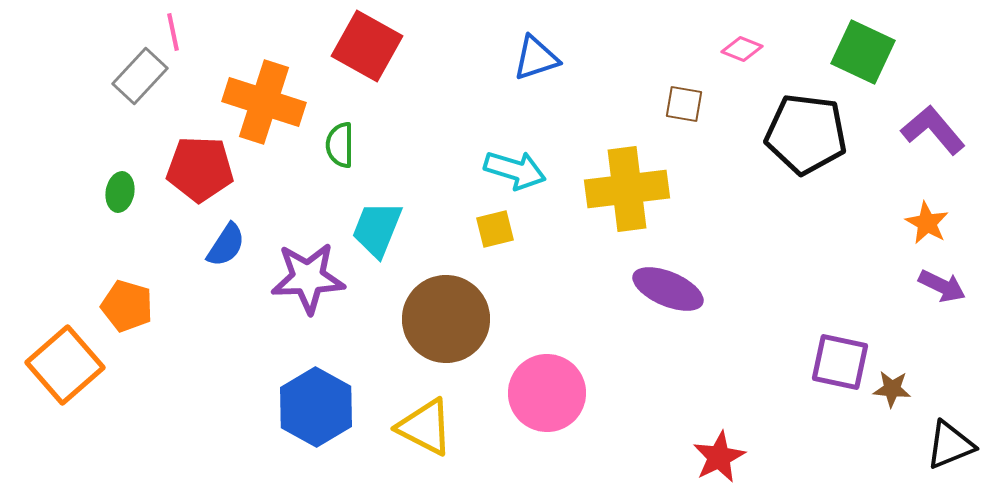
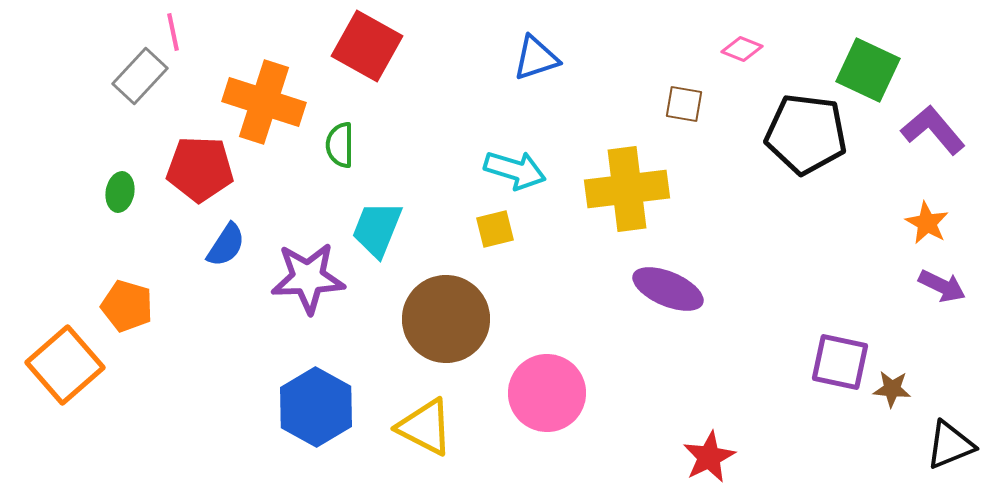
green square: moved 5 px right, 18 px down
red star: moved 10 px left
